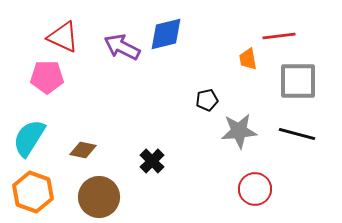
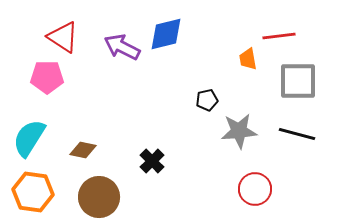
red triangle: rotated 8 degrees clockwise
orange hexagon: rotated 12 degrees counterclockwise
